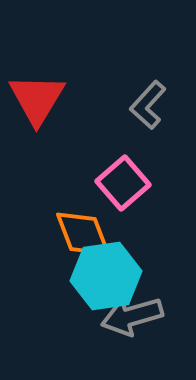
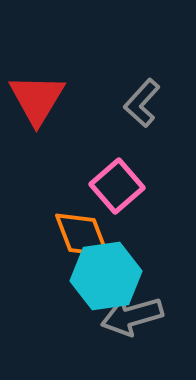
gray L-shape: moved 6 px left, 2 px up
pink square: moved 6 px left, 3 px down
orange diamond: moved 1 px left, 1 px down
